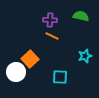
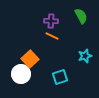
green semicircle: rotated 49 degrees clockwise
purple cross: moved 1 px right, 1 px down
white circle: moved 5 px right, 2 px down
cyan square: rotated 21 degrees counterclockwise
